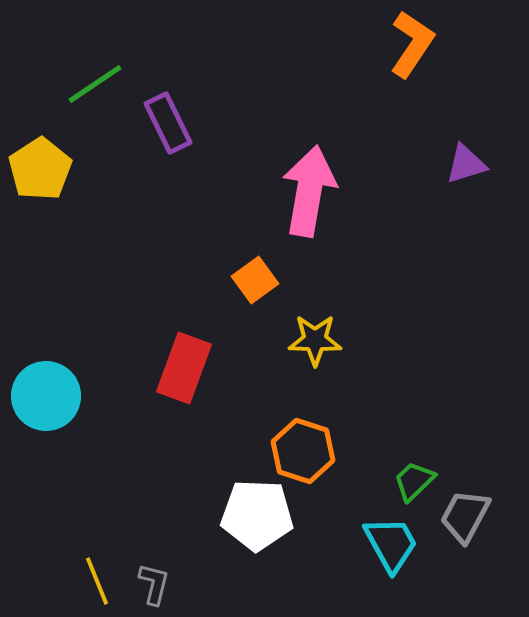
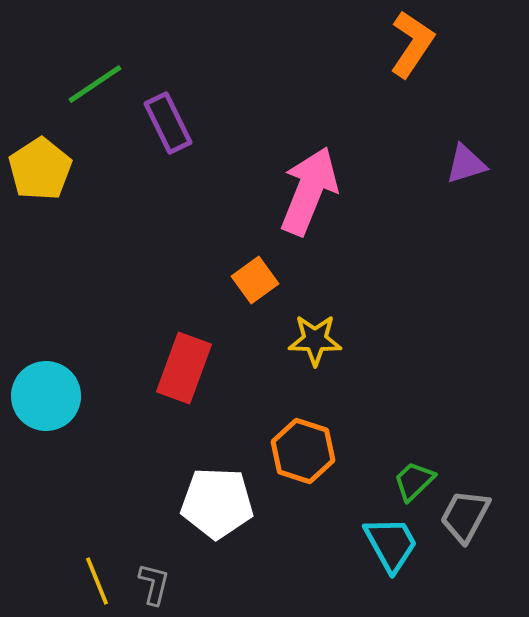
pink arrow: rotated 12 degrees clockwise
white pentagon: moved 40 px left, 12 px up
